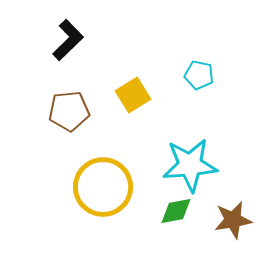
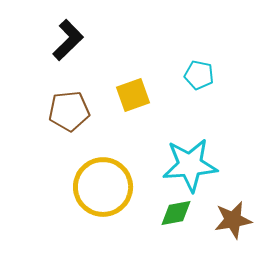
yellow square: rotated 12 degrees clockwise
green diamond: moved 2 px down
